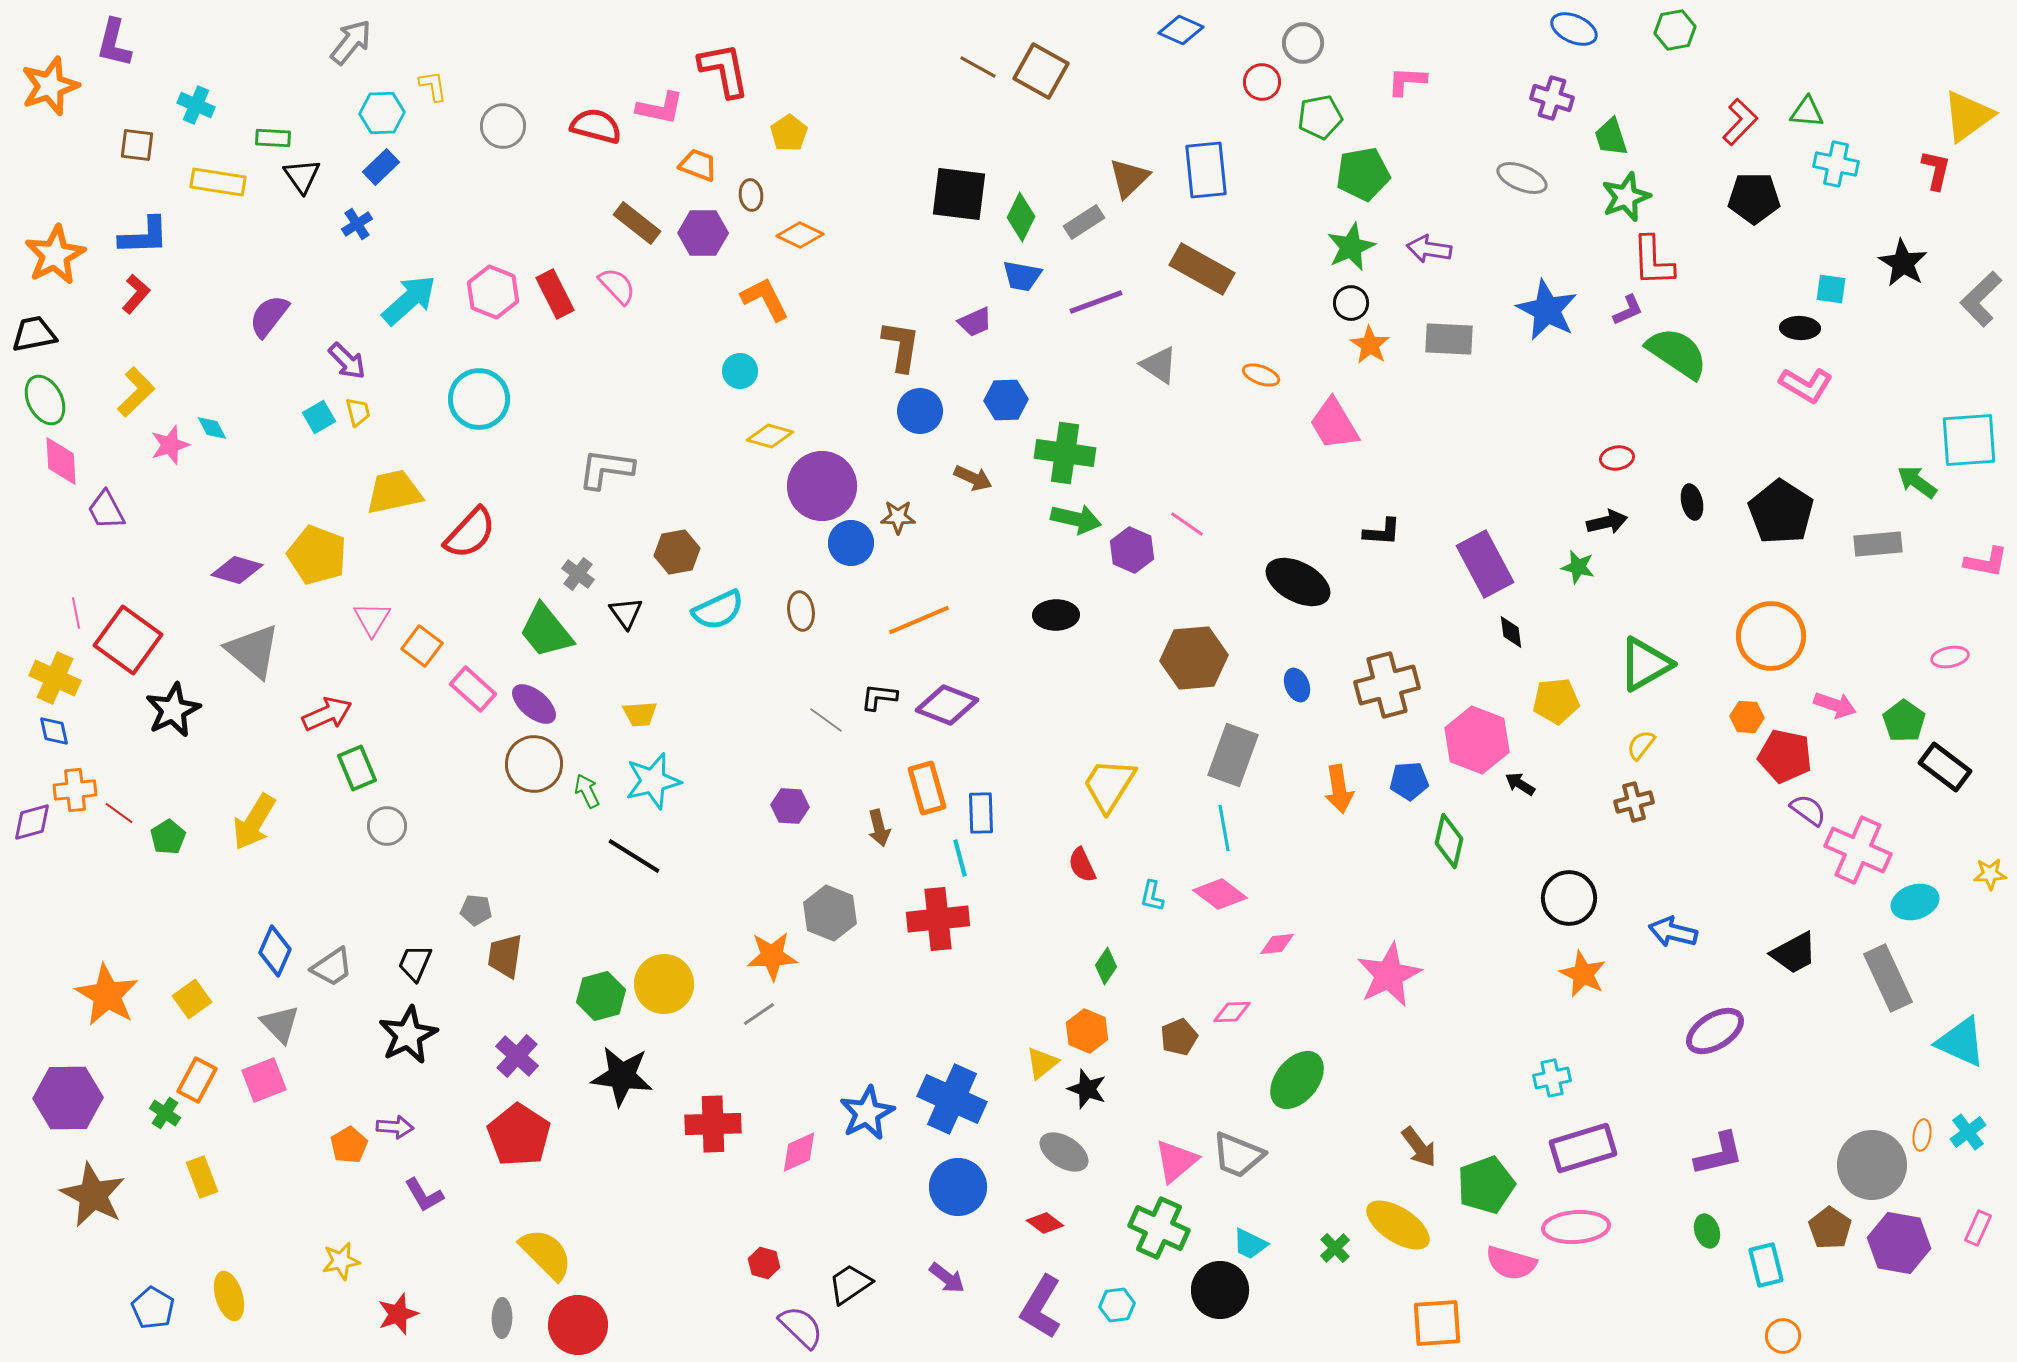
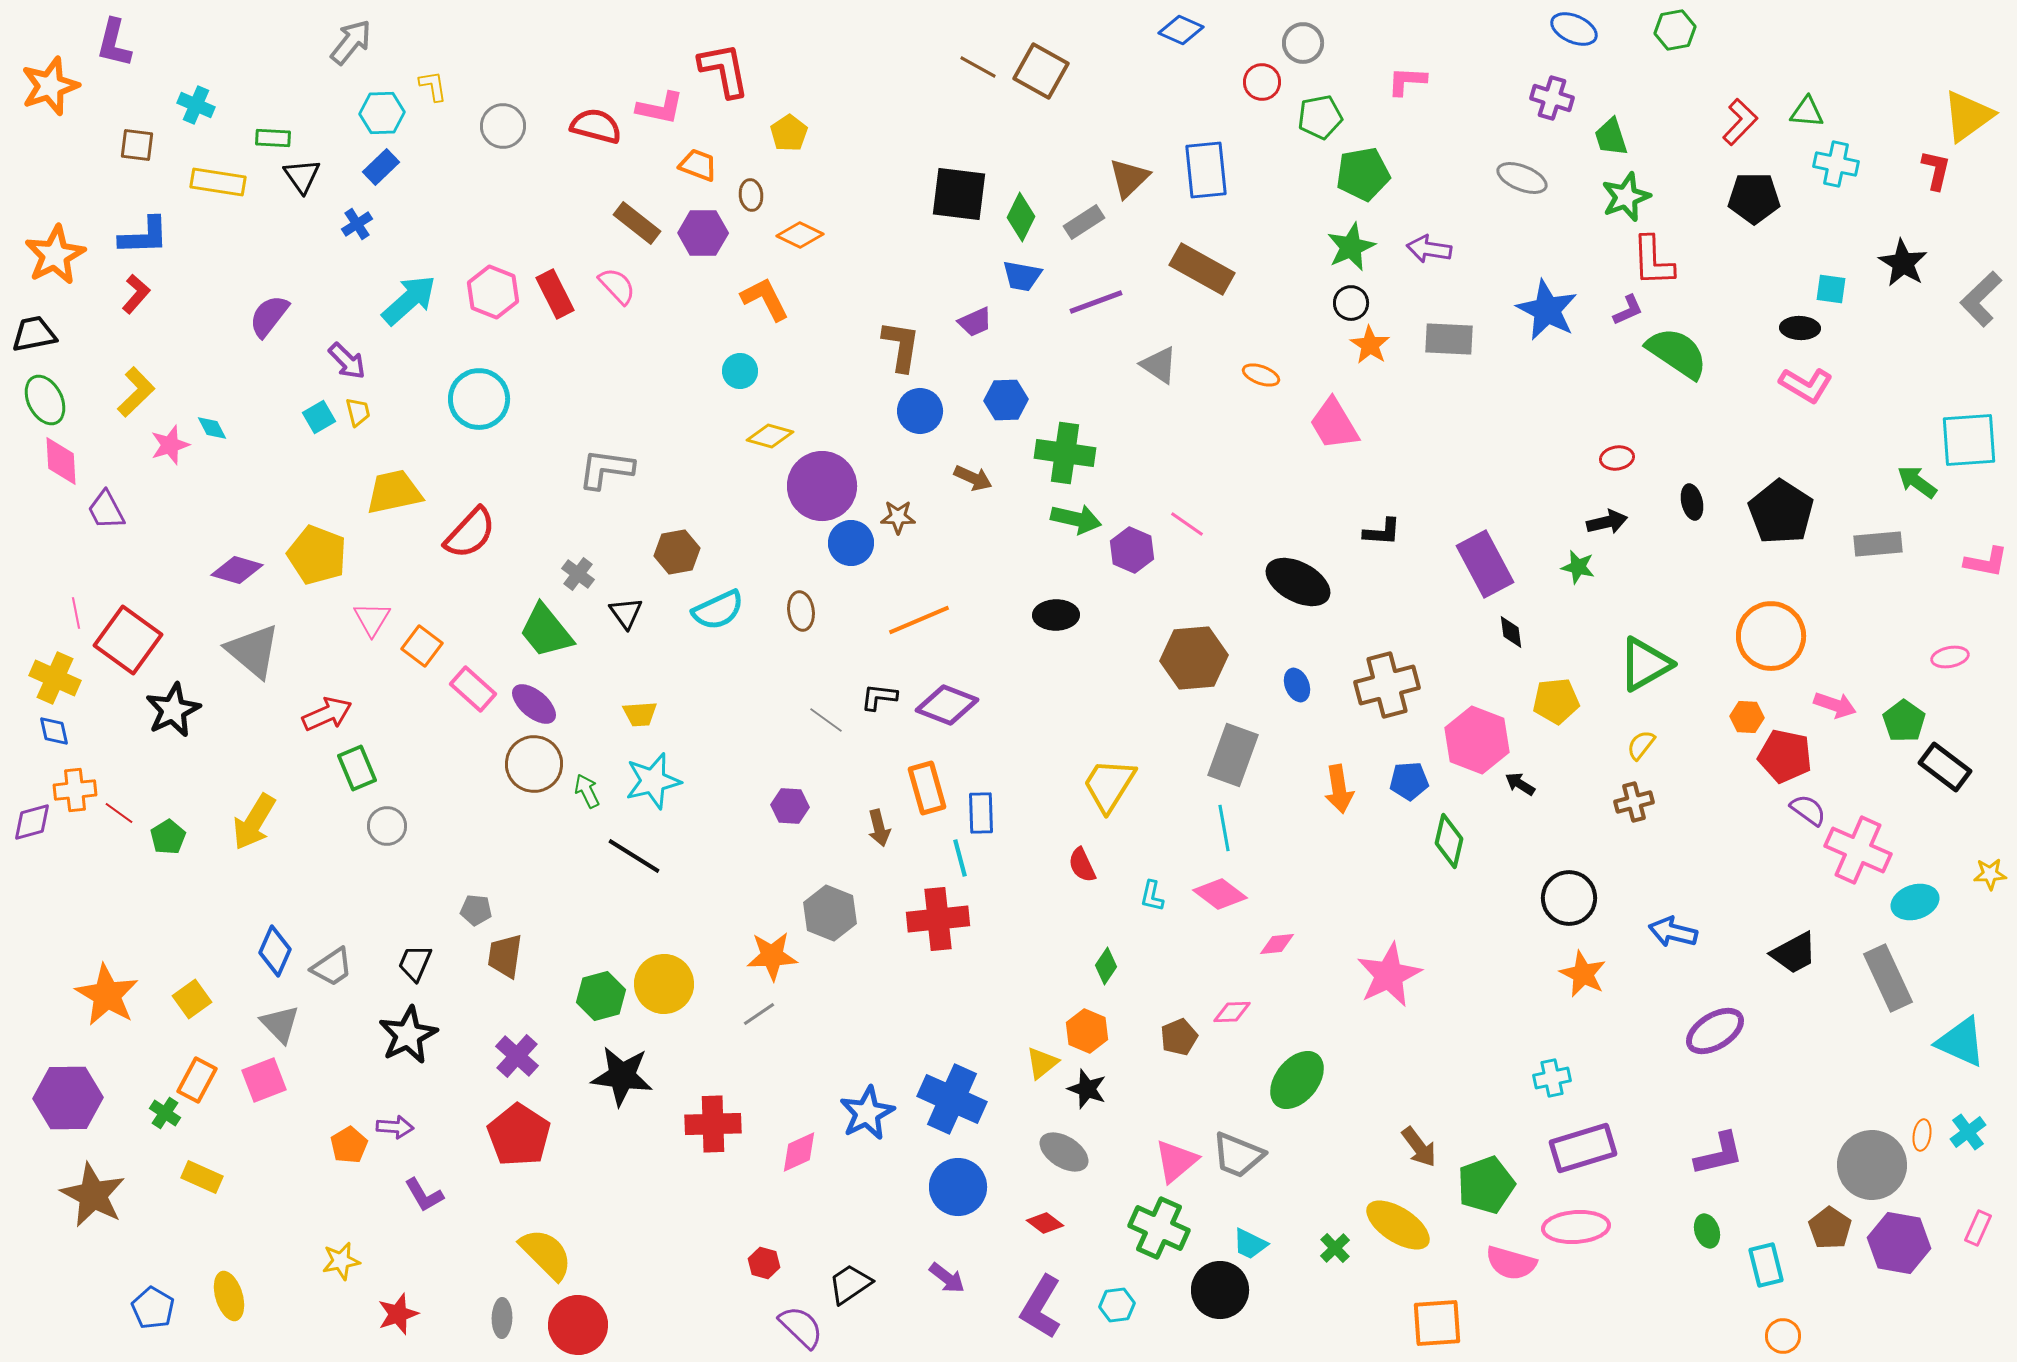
yellow rectangle at (202, 1177): rotated 45 degrees counterclockwise
